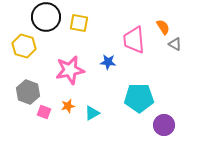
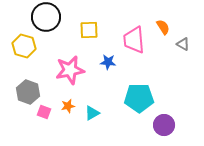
yellow square: moved 10 px right, 7 px down; rotated 12 degrees counterclockwise
gray triangle: moved 8 px right
